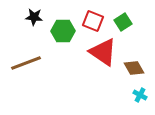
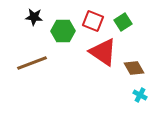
brown line: moved 6 px right
